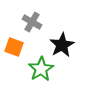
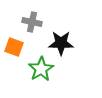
gray cross: rotated 18 degrees counterclockwise
black star: moved 1 px left, 2 px up; rotated 30 degrees clockwise
